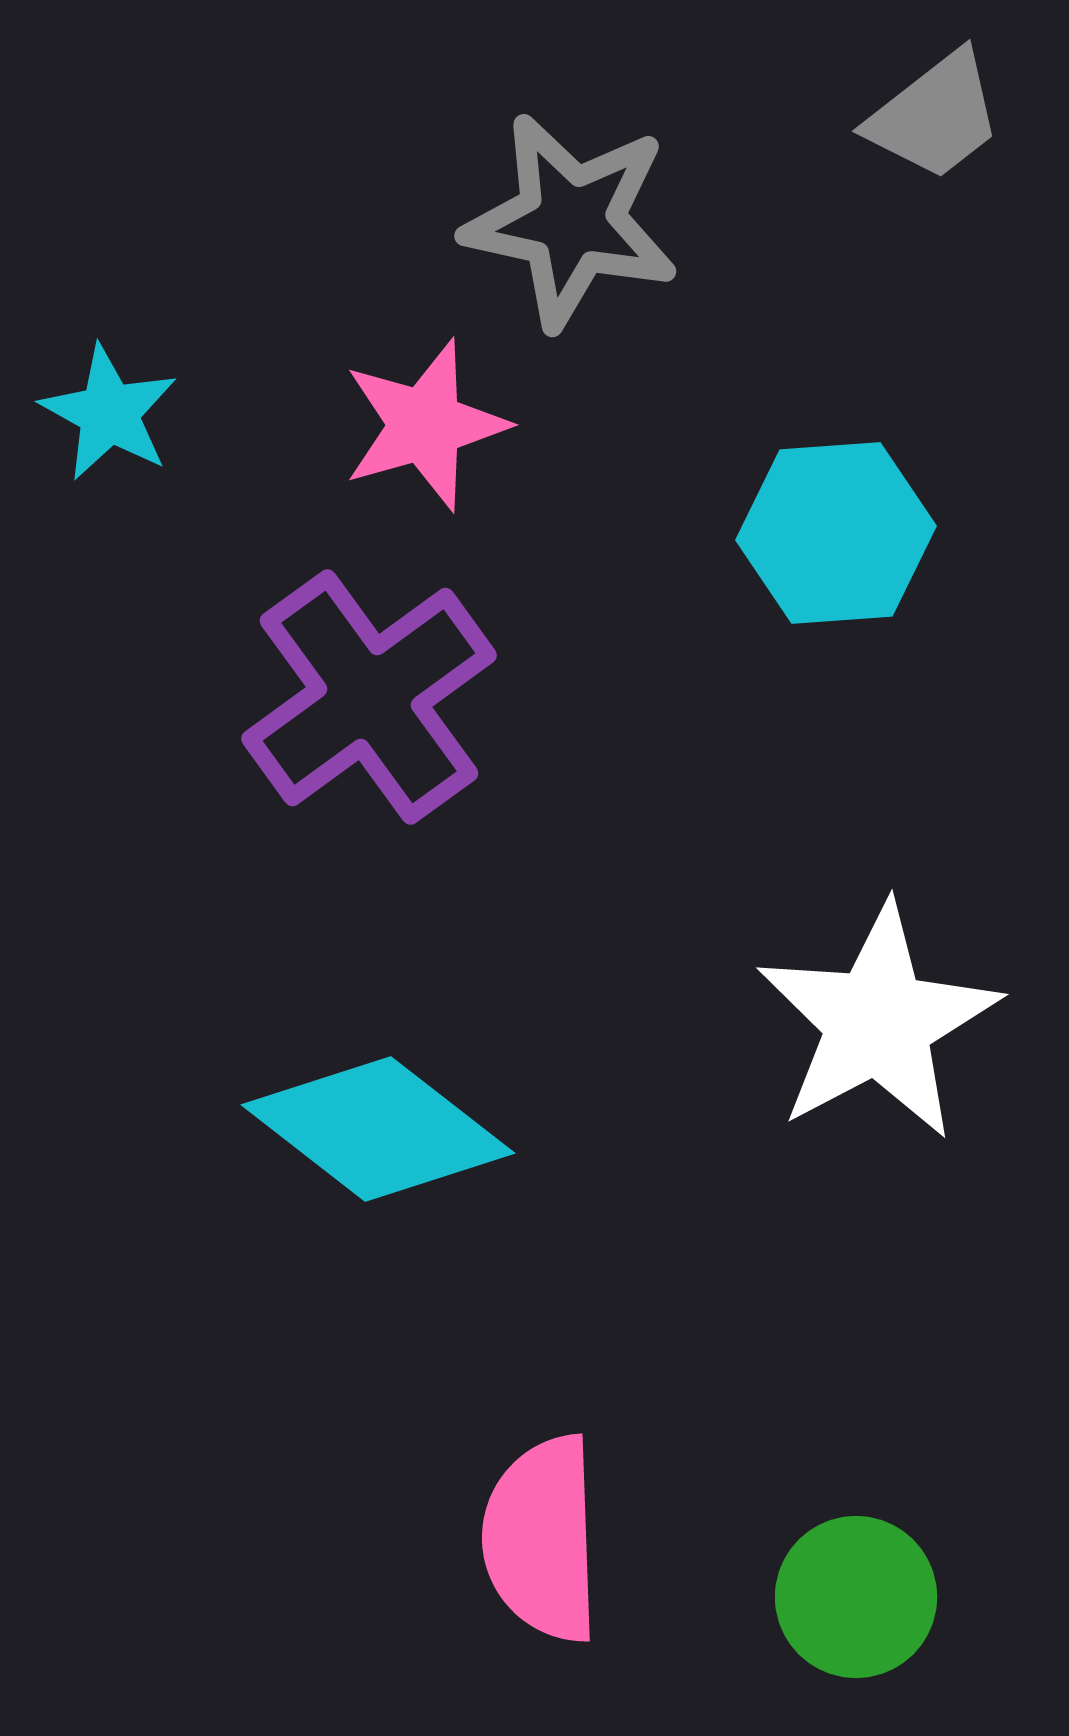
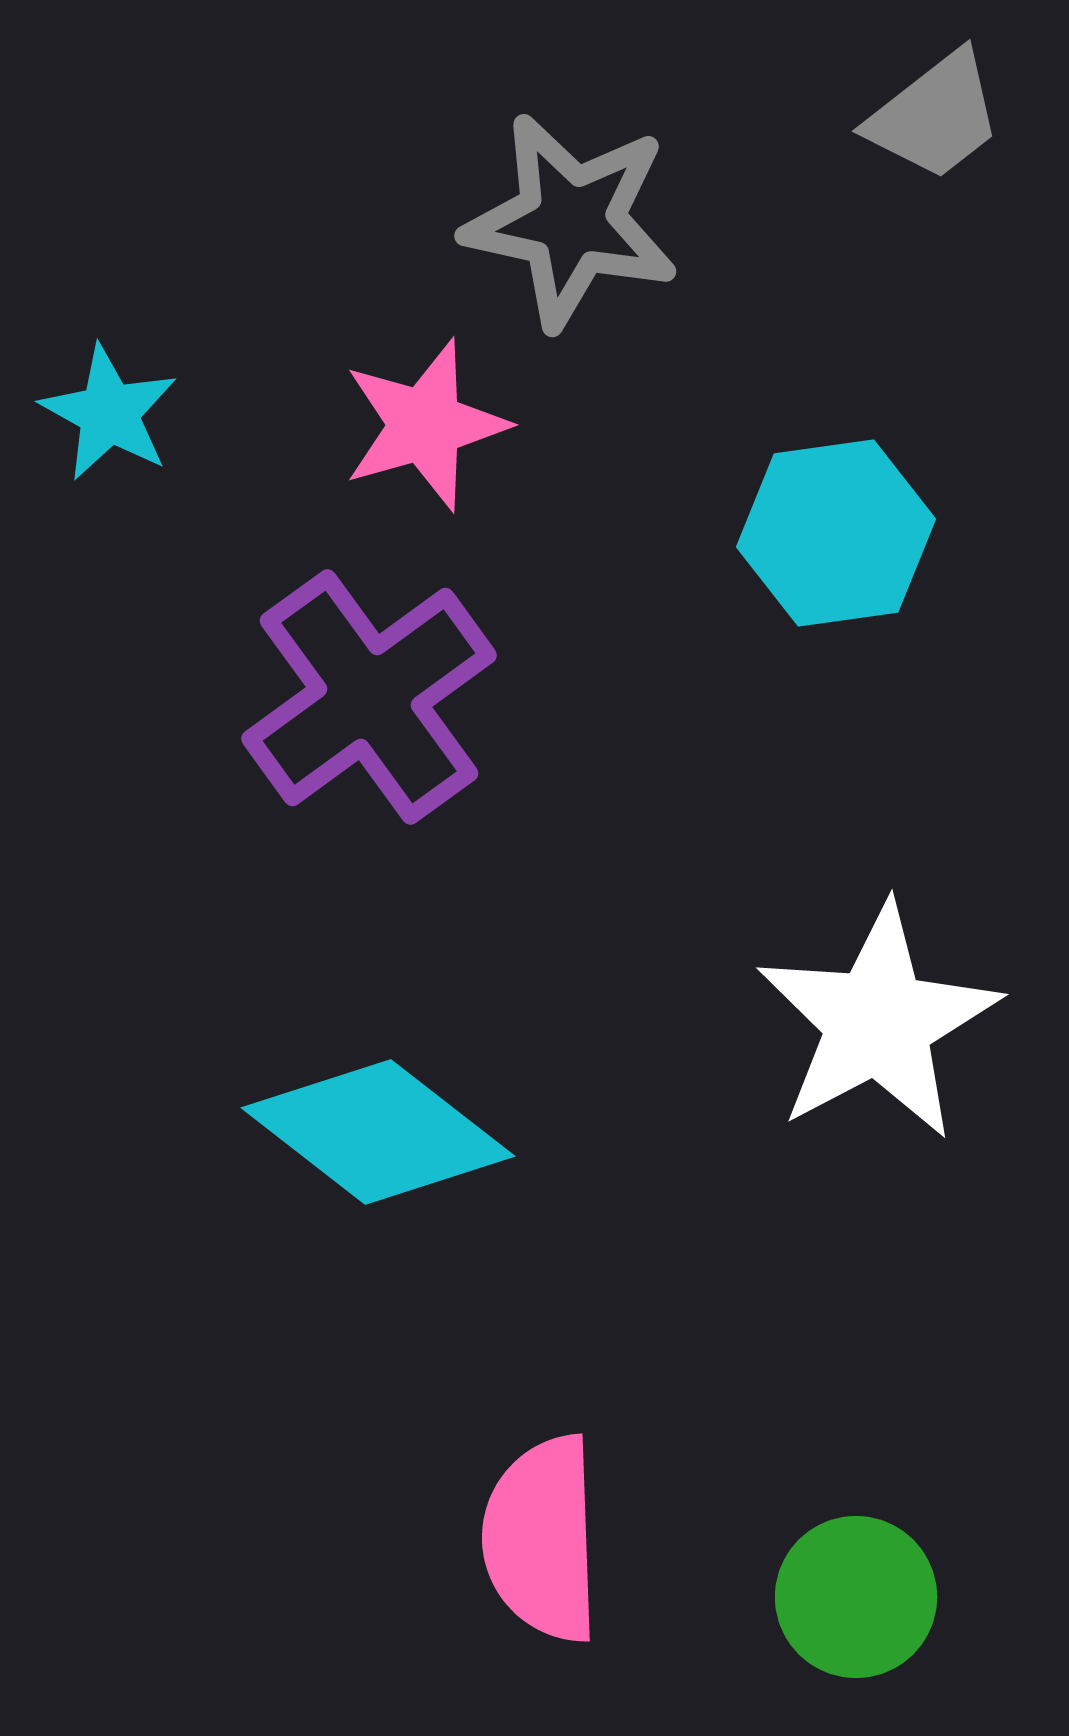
cyan hexagon: rotated 4 degrees counterclockwise
cyan diamond: moved 3 px down
